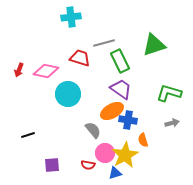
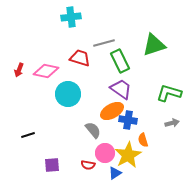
yellow star: moved 3 px right
blue triangle: rotated 16 degrees counterclockwise
